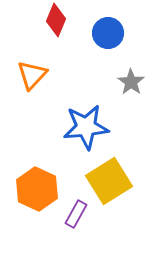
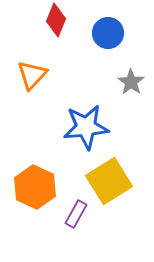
orange hexagon: moved 2 px left, 2 px up
